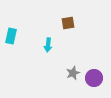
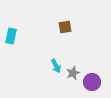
brown square: moved 3 px left, 4 px down
cyan arrow: moved 8 px right, 21 px down; rotated 32 degrees counterclockwise
purple circle: moved 2 px left, 4 px down
